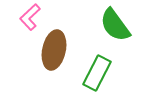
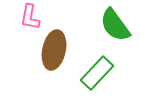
pink L-shape: rotated 36 degrees counterclockwise
green rectangle: rotated 16 degrees clockwise
